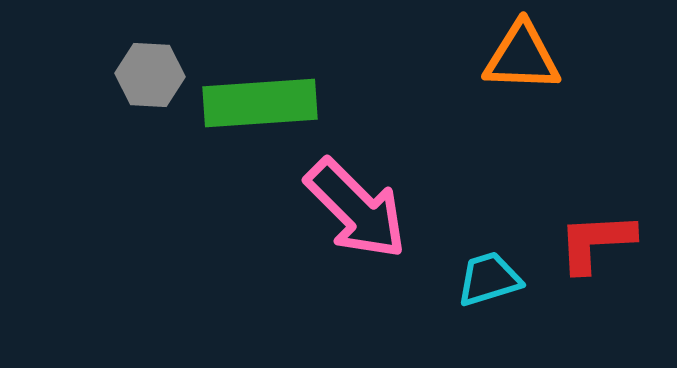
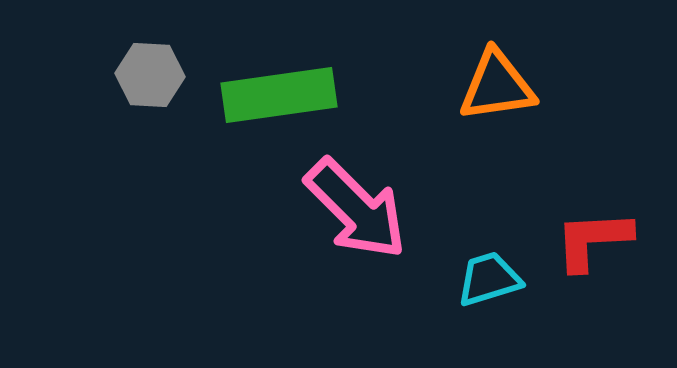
orange triangle: moved 25 px left, 29 px down; rotated 10 degrees counterclockwise
green rectangle: moved 19 px right, 8 px up; rotated 4 degrees counterclockwise
red L-shape: moved 3 px left, 2 px up
